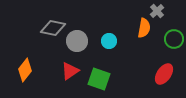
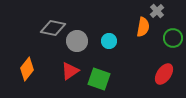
orange semicircle: moved 1 px left, 1 px up
green circle: moved 1 px left, 1 px up
orange diamond: moved 2 px right, 1 px up
